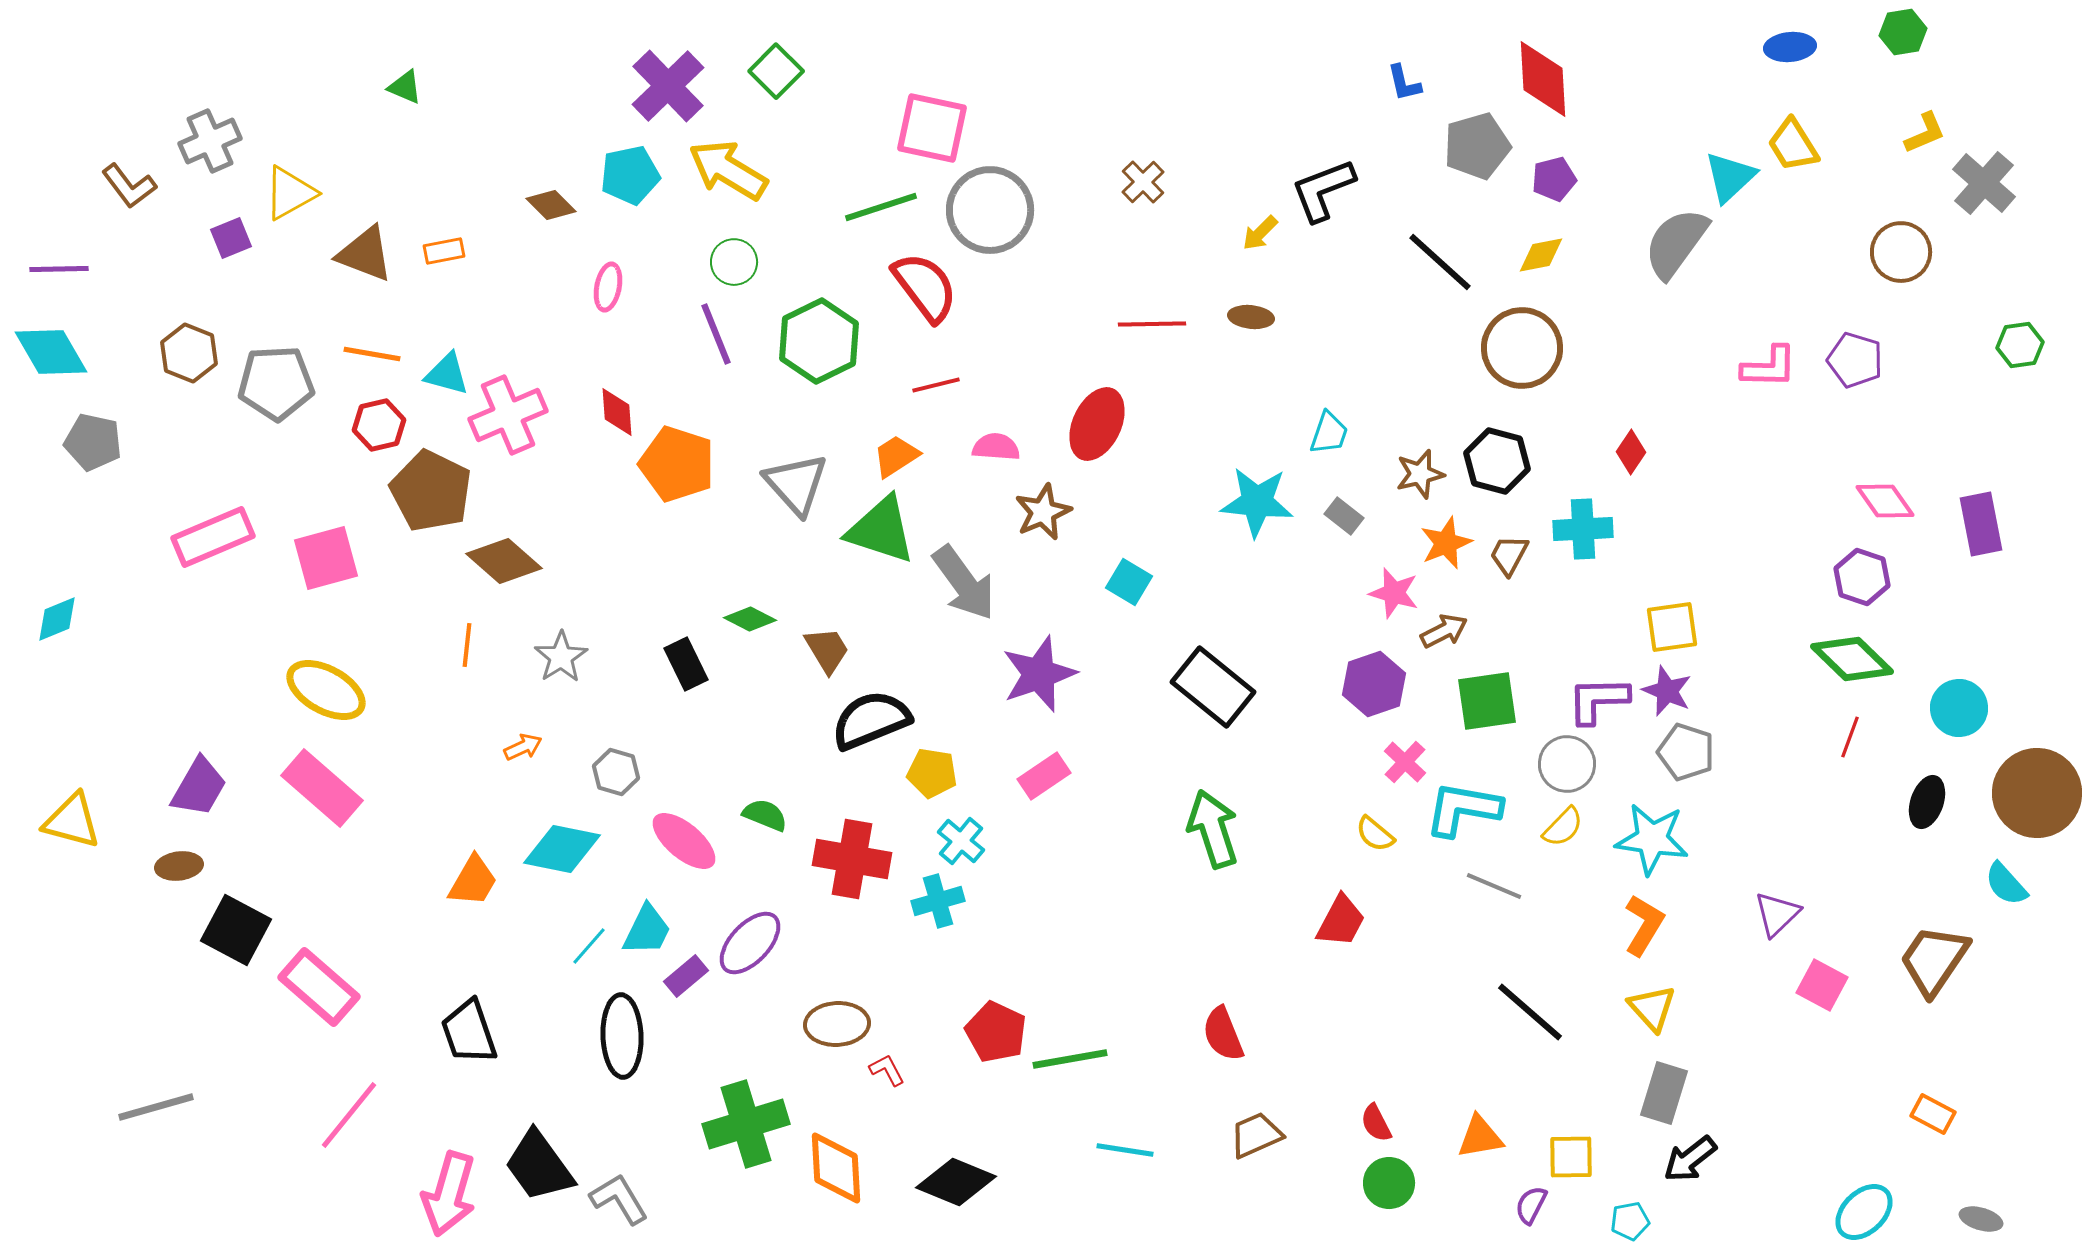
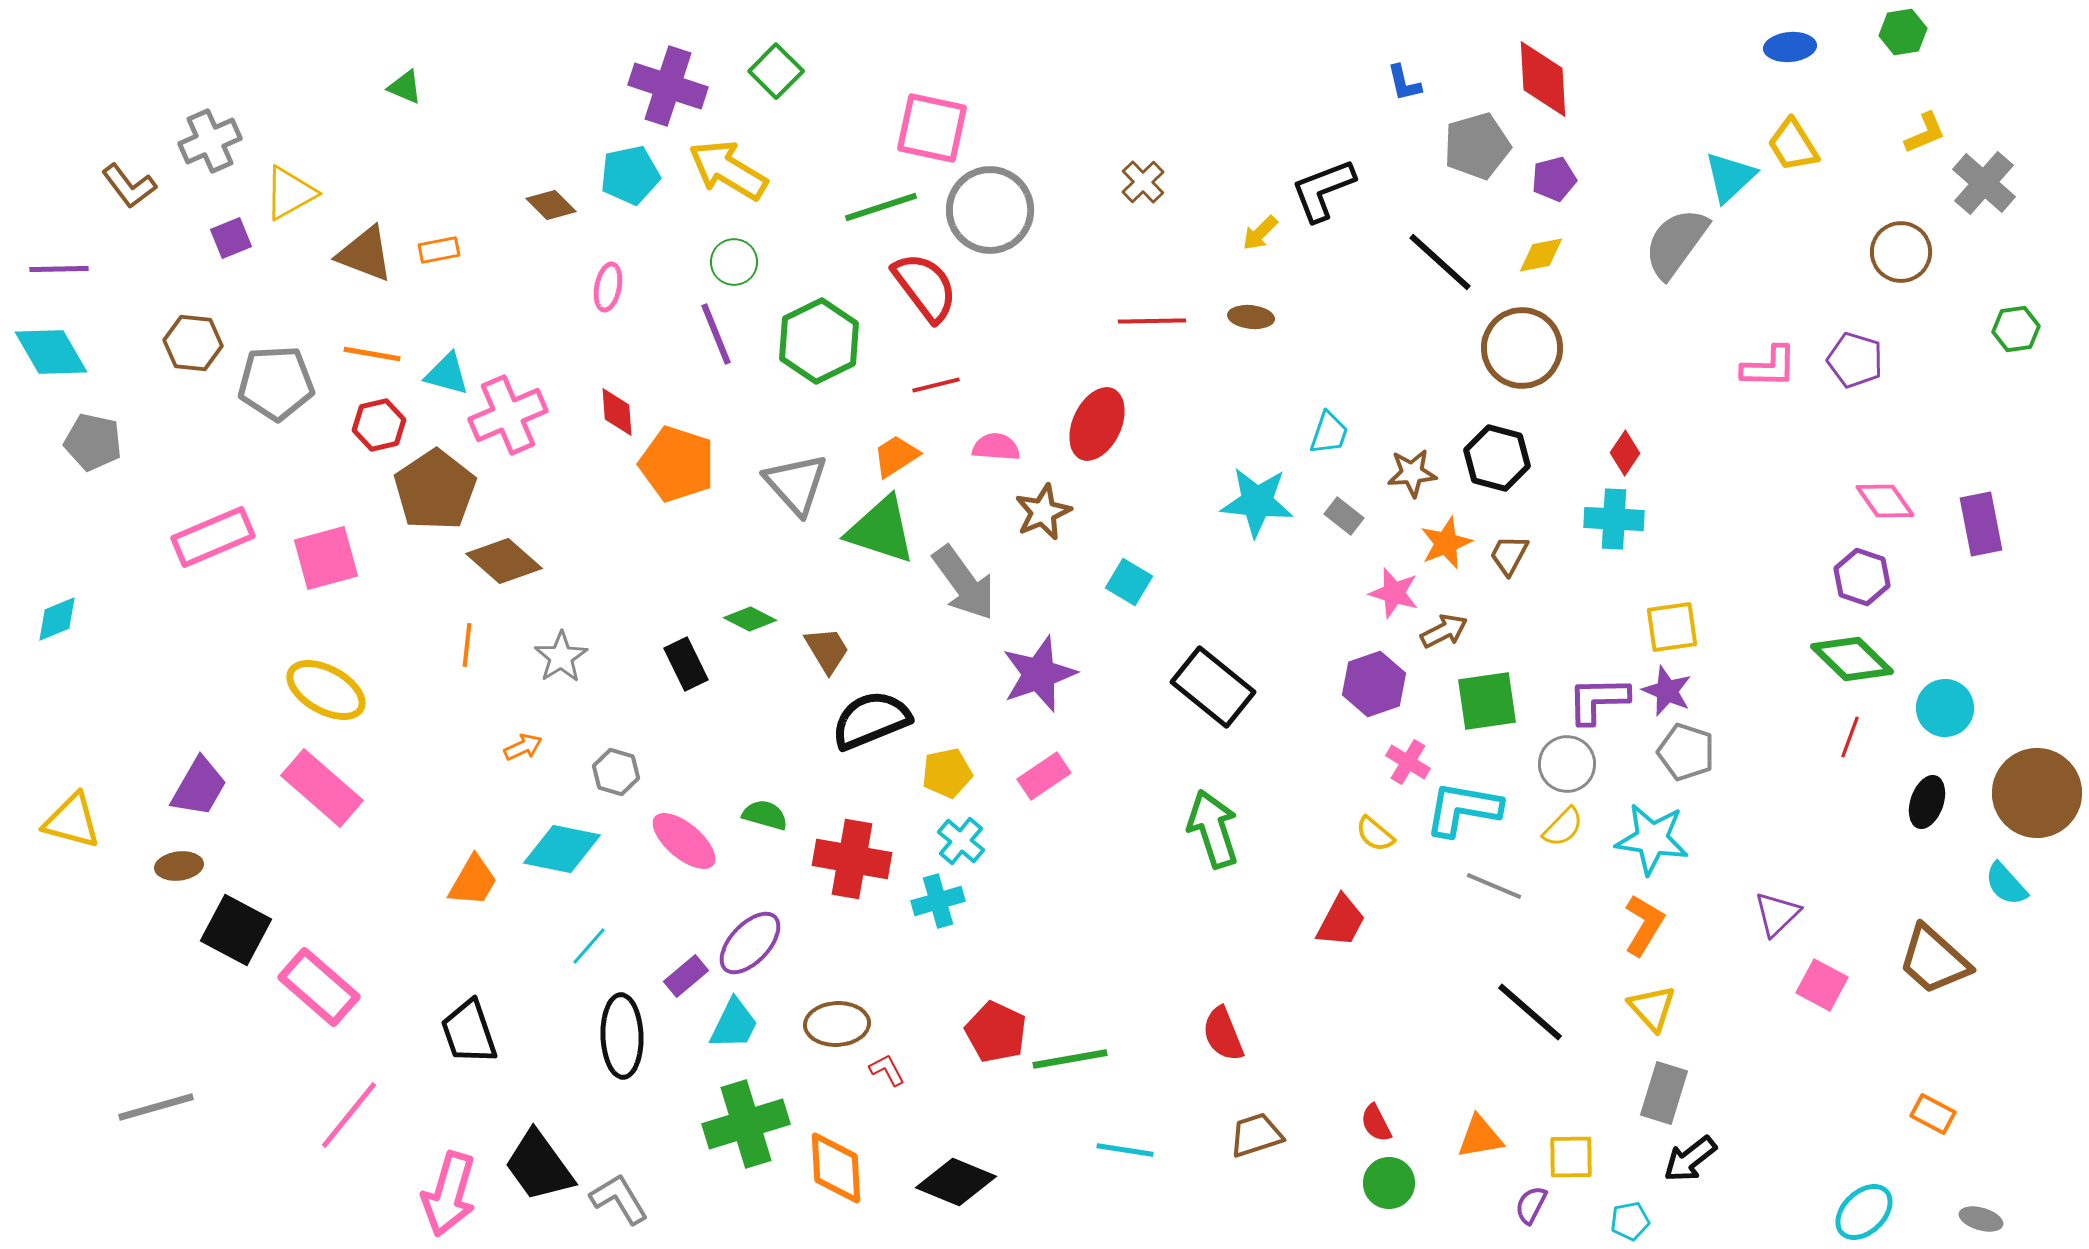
purple cross at (668, 86): rotated 28 degrees counterclockwise
orange rectangle at (444, 251): moved 5 px left, 1 px up
red line at (1152, 324): moved 3 px up
green hexagon at (2020, 345): moved 4 px left, 16 px up
brown hexagon at (189, 353): moved 4 px right, 10 px up; rotated 16 degrees counterclockwise
red diamond at (1631, 452): moved 6 px left, 1 px down
black hexagon at (1497, 461): moved 3 px up
brown star at (1420, 474): moved 8 px left, 1 px up; rotated 9 degrees clockwise
brown pentagon at (431, 491): moved 4 px right, 1 px up; rotated 12 degrees clockwise
cyan cross at (1583, 529): moved 31 px right, 10 px up; rotated 6 degrees clockwise
cyan circle at (1959, 708): moved 14 px left
pink cross at (1405, 762): moved 3 px right; rotated 12 degrees counterclockwise
yellow pentagon at (932, 773): moved 15 px right; rotated 21 degrees counterclockwise
green semicircle at (765, 815): rotated 6 degrees counterclockwise
cyan trapezoid at (647, 930): moved 87 px right, 94 px down
brown trapezoid at (1934, 960): rotated 82 degrees counterclockwise
brown trapezoid at (1256, 1135): rotated 6 degrees clockwise
